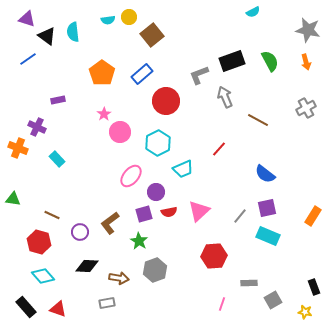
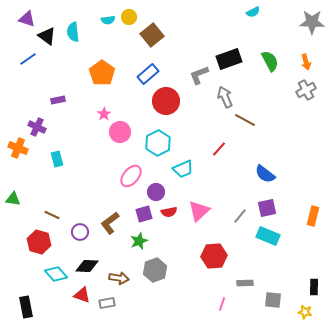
gray star at (308, 30): moved 4 px right, 8 px up; rotated 10 degrees counterclockwise
black rectangle at (232, 61): moved 3 px left, 2 px up
blue rectangle at (142, 74): moved 6 px right
gray cross at (306, 108): moved 18 px up
brown line at (258, 120): moved 13 px left
cyan rectangle at (57, 159): rotated 28 degrees clockwise
orange rectangle at (313, 216): rotated 18 degrees counterclockwise
green star at (139, 241): rotated 18 degrees clockwise
cyan diamond at (43, 276): moved 13 px right, 2 px up
gray rectangle at (249, 283): moved 4 px left
black rectangle at (314, 287): rotated 21 degrees clockwise
gray square at (273, 300): rotated 36 degrees clockwise
black rectangle at (26, 307): rotated 30 degrees clockwise
red triangle at (58, 309): moved 24 px right, 14 px up
